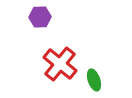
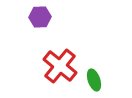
red cross: moved 2 px down
